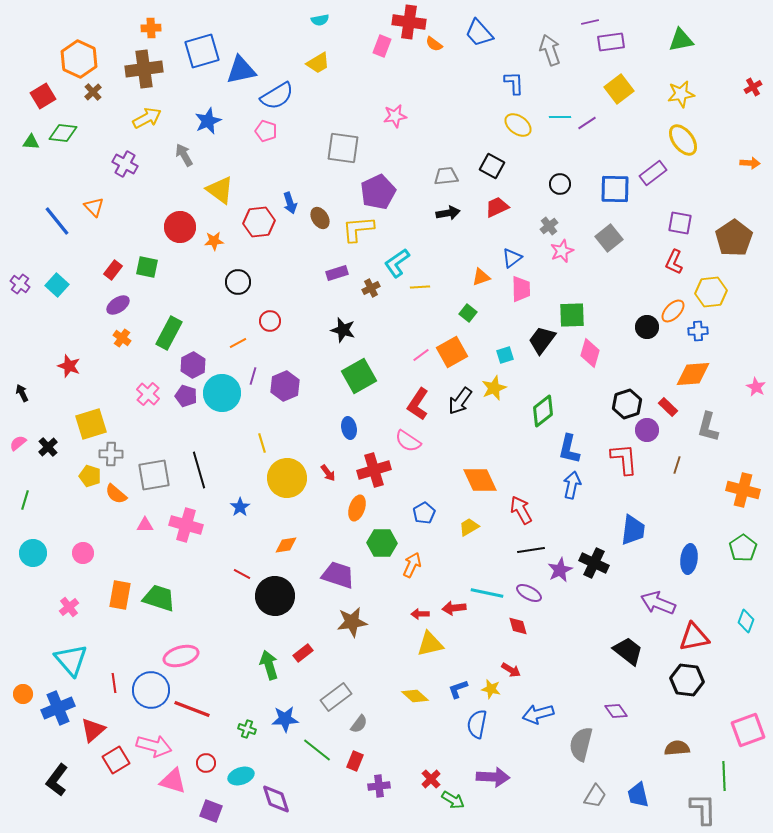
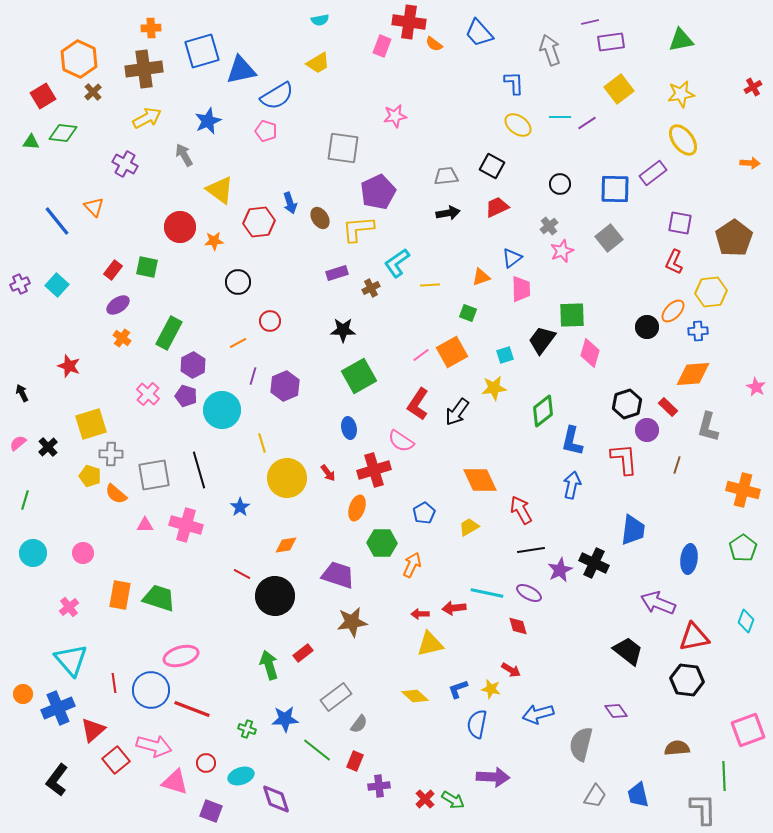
purple cross at (20, 284): rotated 30 degrees clockwise
yellow line at (420, 287): moved 10 px right, 2 px up
green square at (468, 313): rotated 18 degrees counterclockwise
black star at (343, 330): rotated 15 degrees counterclockwise
yellow star at (494, 388): rotated 15 degrees clockwise
cyan circle at (222, 393): moved 17 px down
black arrow at (460, 401): moved 3 px left, 11 px down
pink semicircle at (408, 441): moved 7 px left
blue L-shape at (569, 449): moved 3 px right, 8 px up
red square at (116, 760): rotated 8 degrees counterclockwise
red cross at (431, 779): moved 6 px left, 20 px down
pink triangle at (173, 781): moved 2 px right, 1 px down
